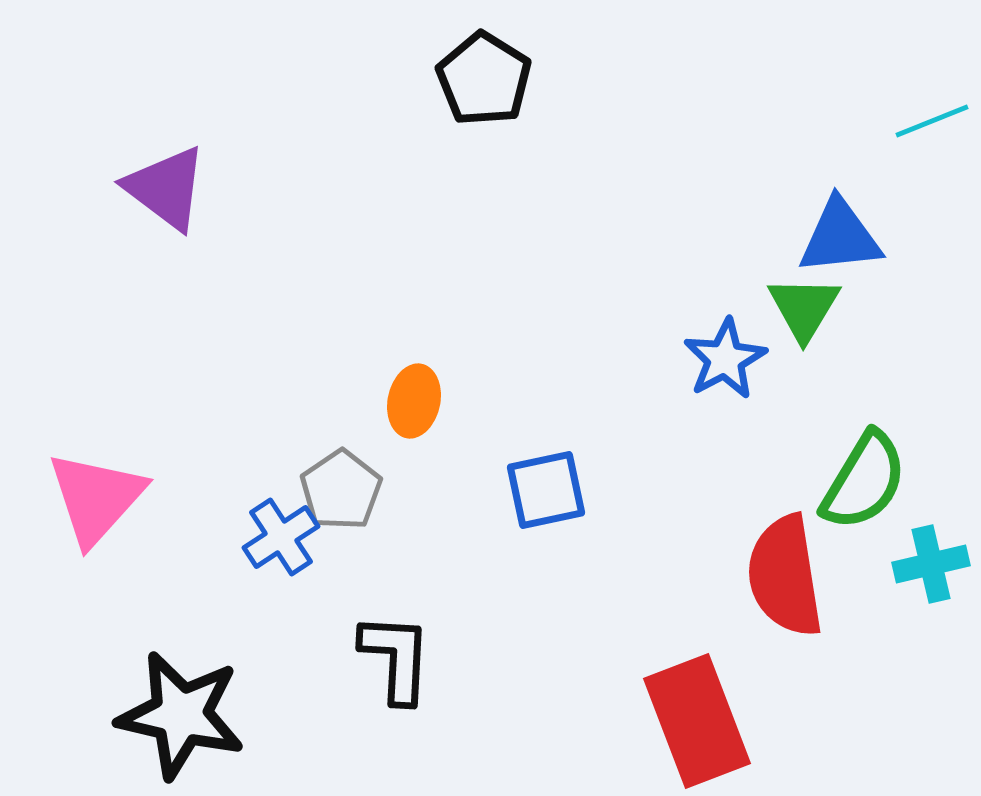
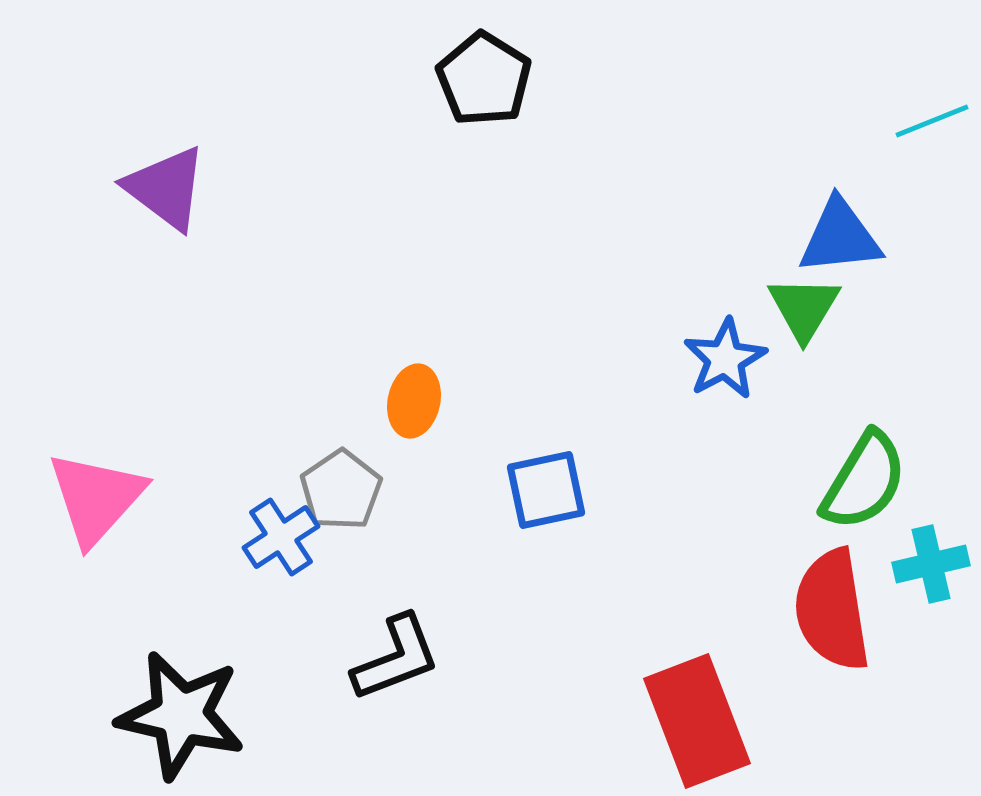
red semicircle: moved 47 px right, 34 px down
black L-shape: rotated 66 degrees clockwise
